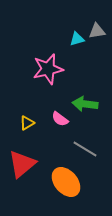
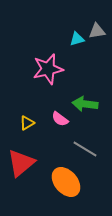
red triangle: moved 1 px left, 1 px up
